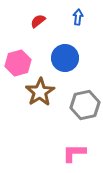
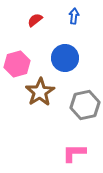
blue arrow: moved 4 px left, 1 px up
red semicircle: moved 3 px left, 1 px up
pink hexagon: moved 1 px left, 1 px down
